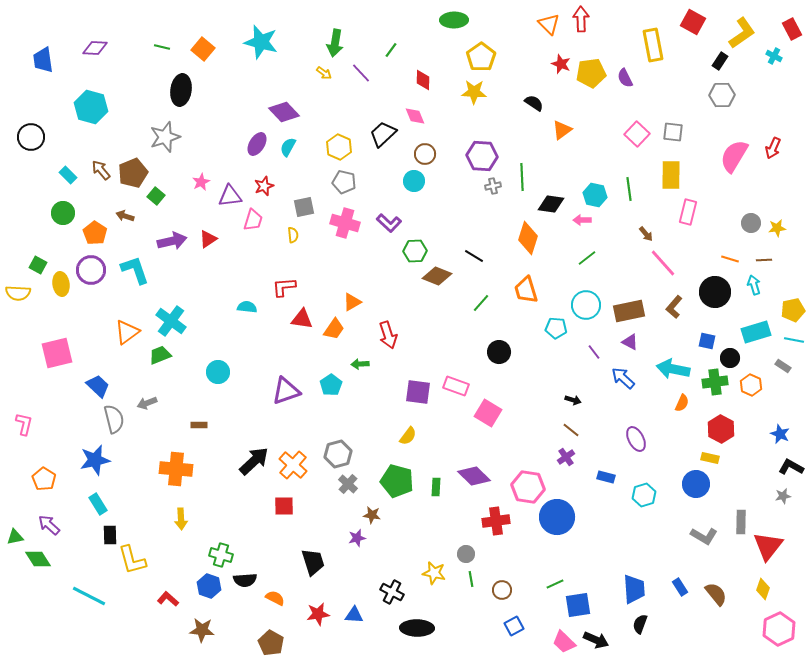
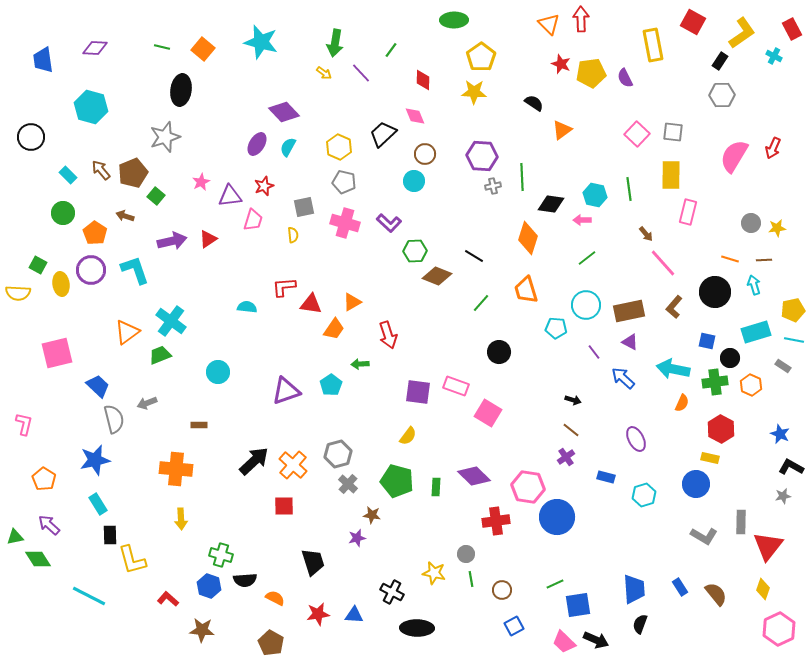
red triangle at (302, 319): moved 9 px right, 15 px up
